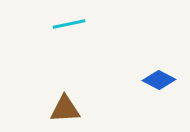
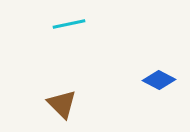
brown triangle: moved 3 px left, 5 px up; rotated 48 degrees clockwise
